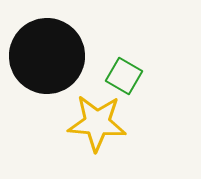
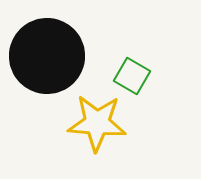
green square: moved 8 px right
